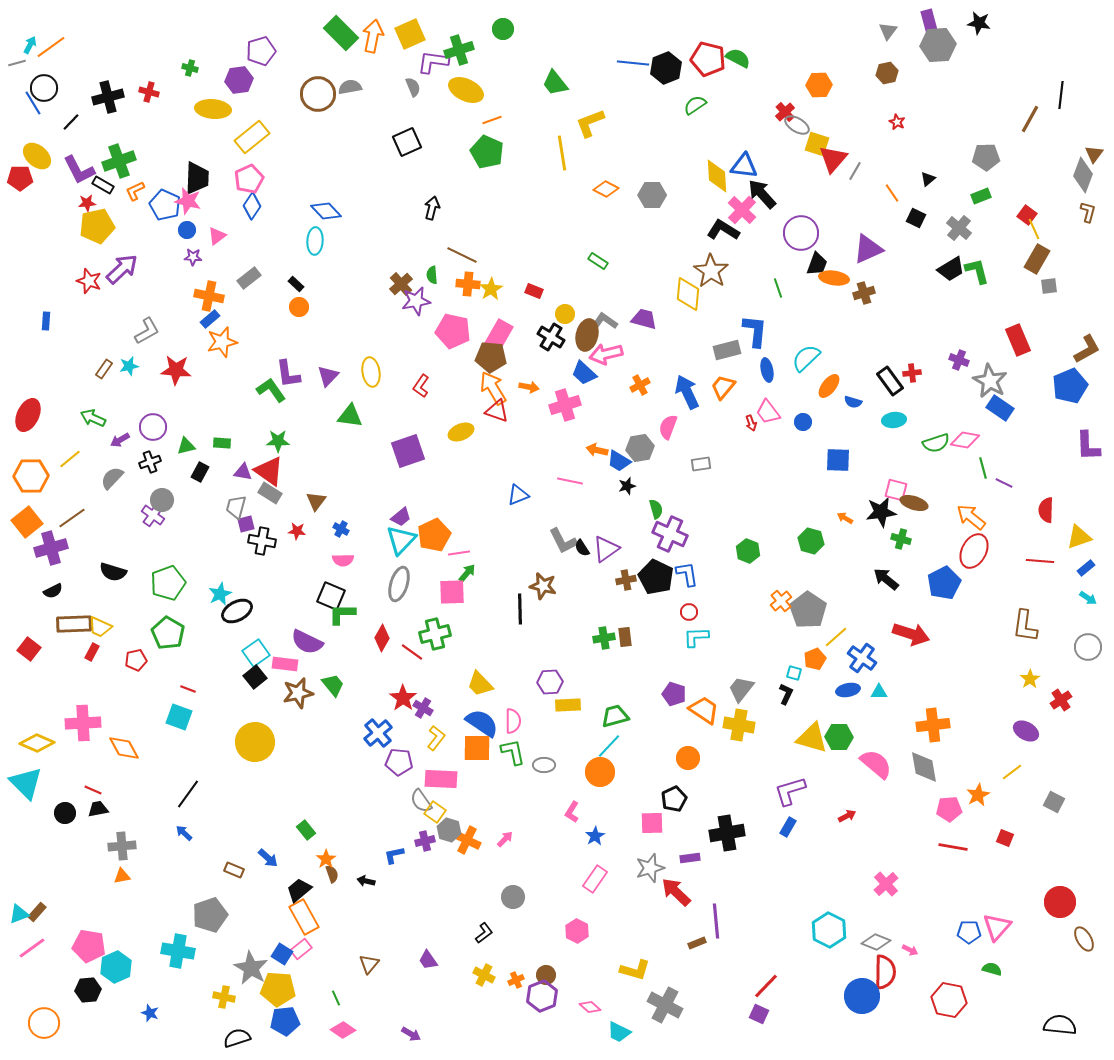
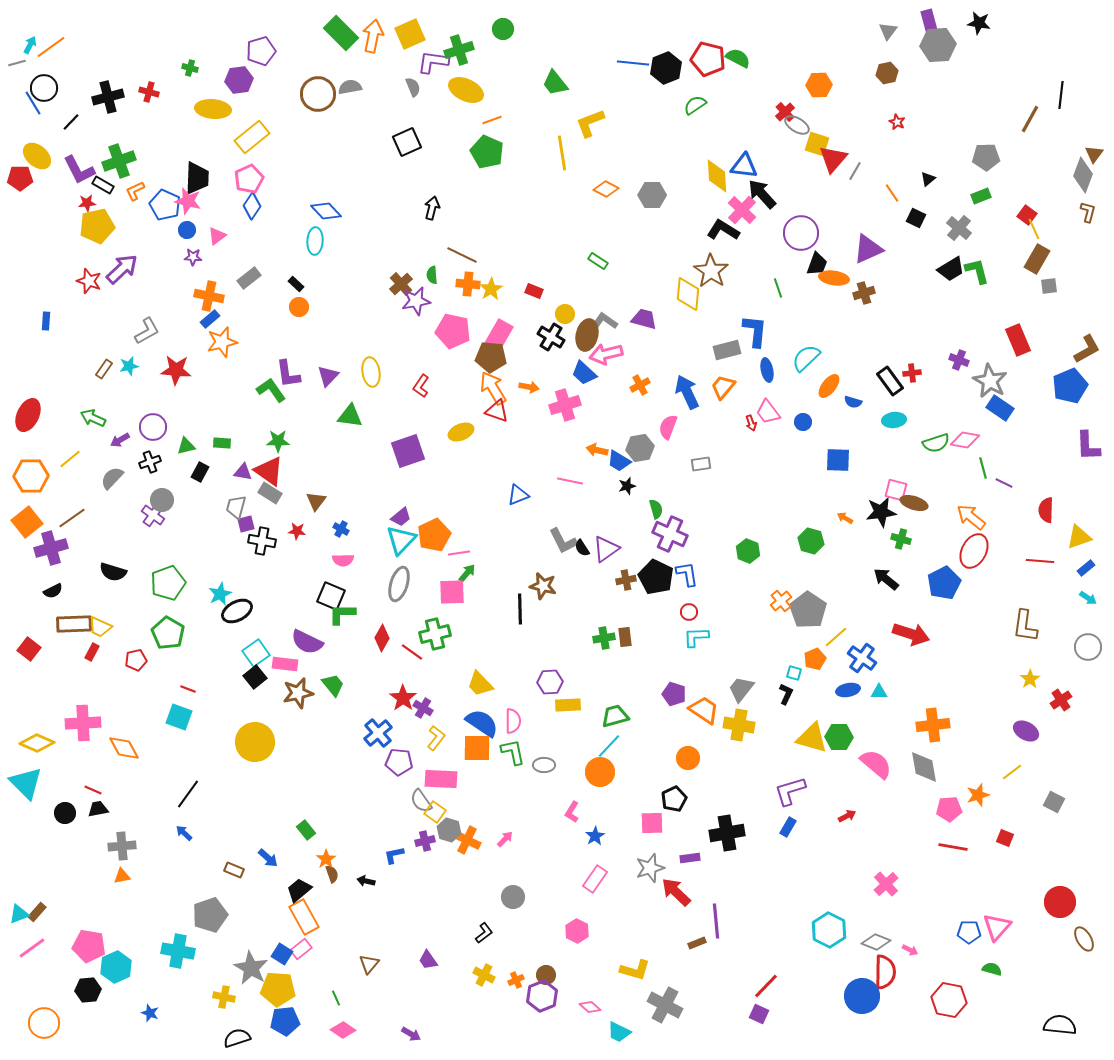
orange star at (978, 795): rotated 10 degrees clockwise
